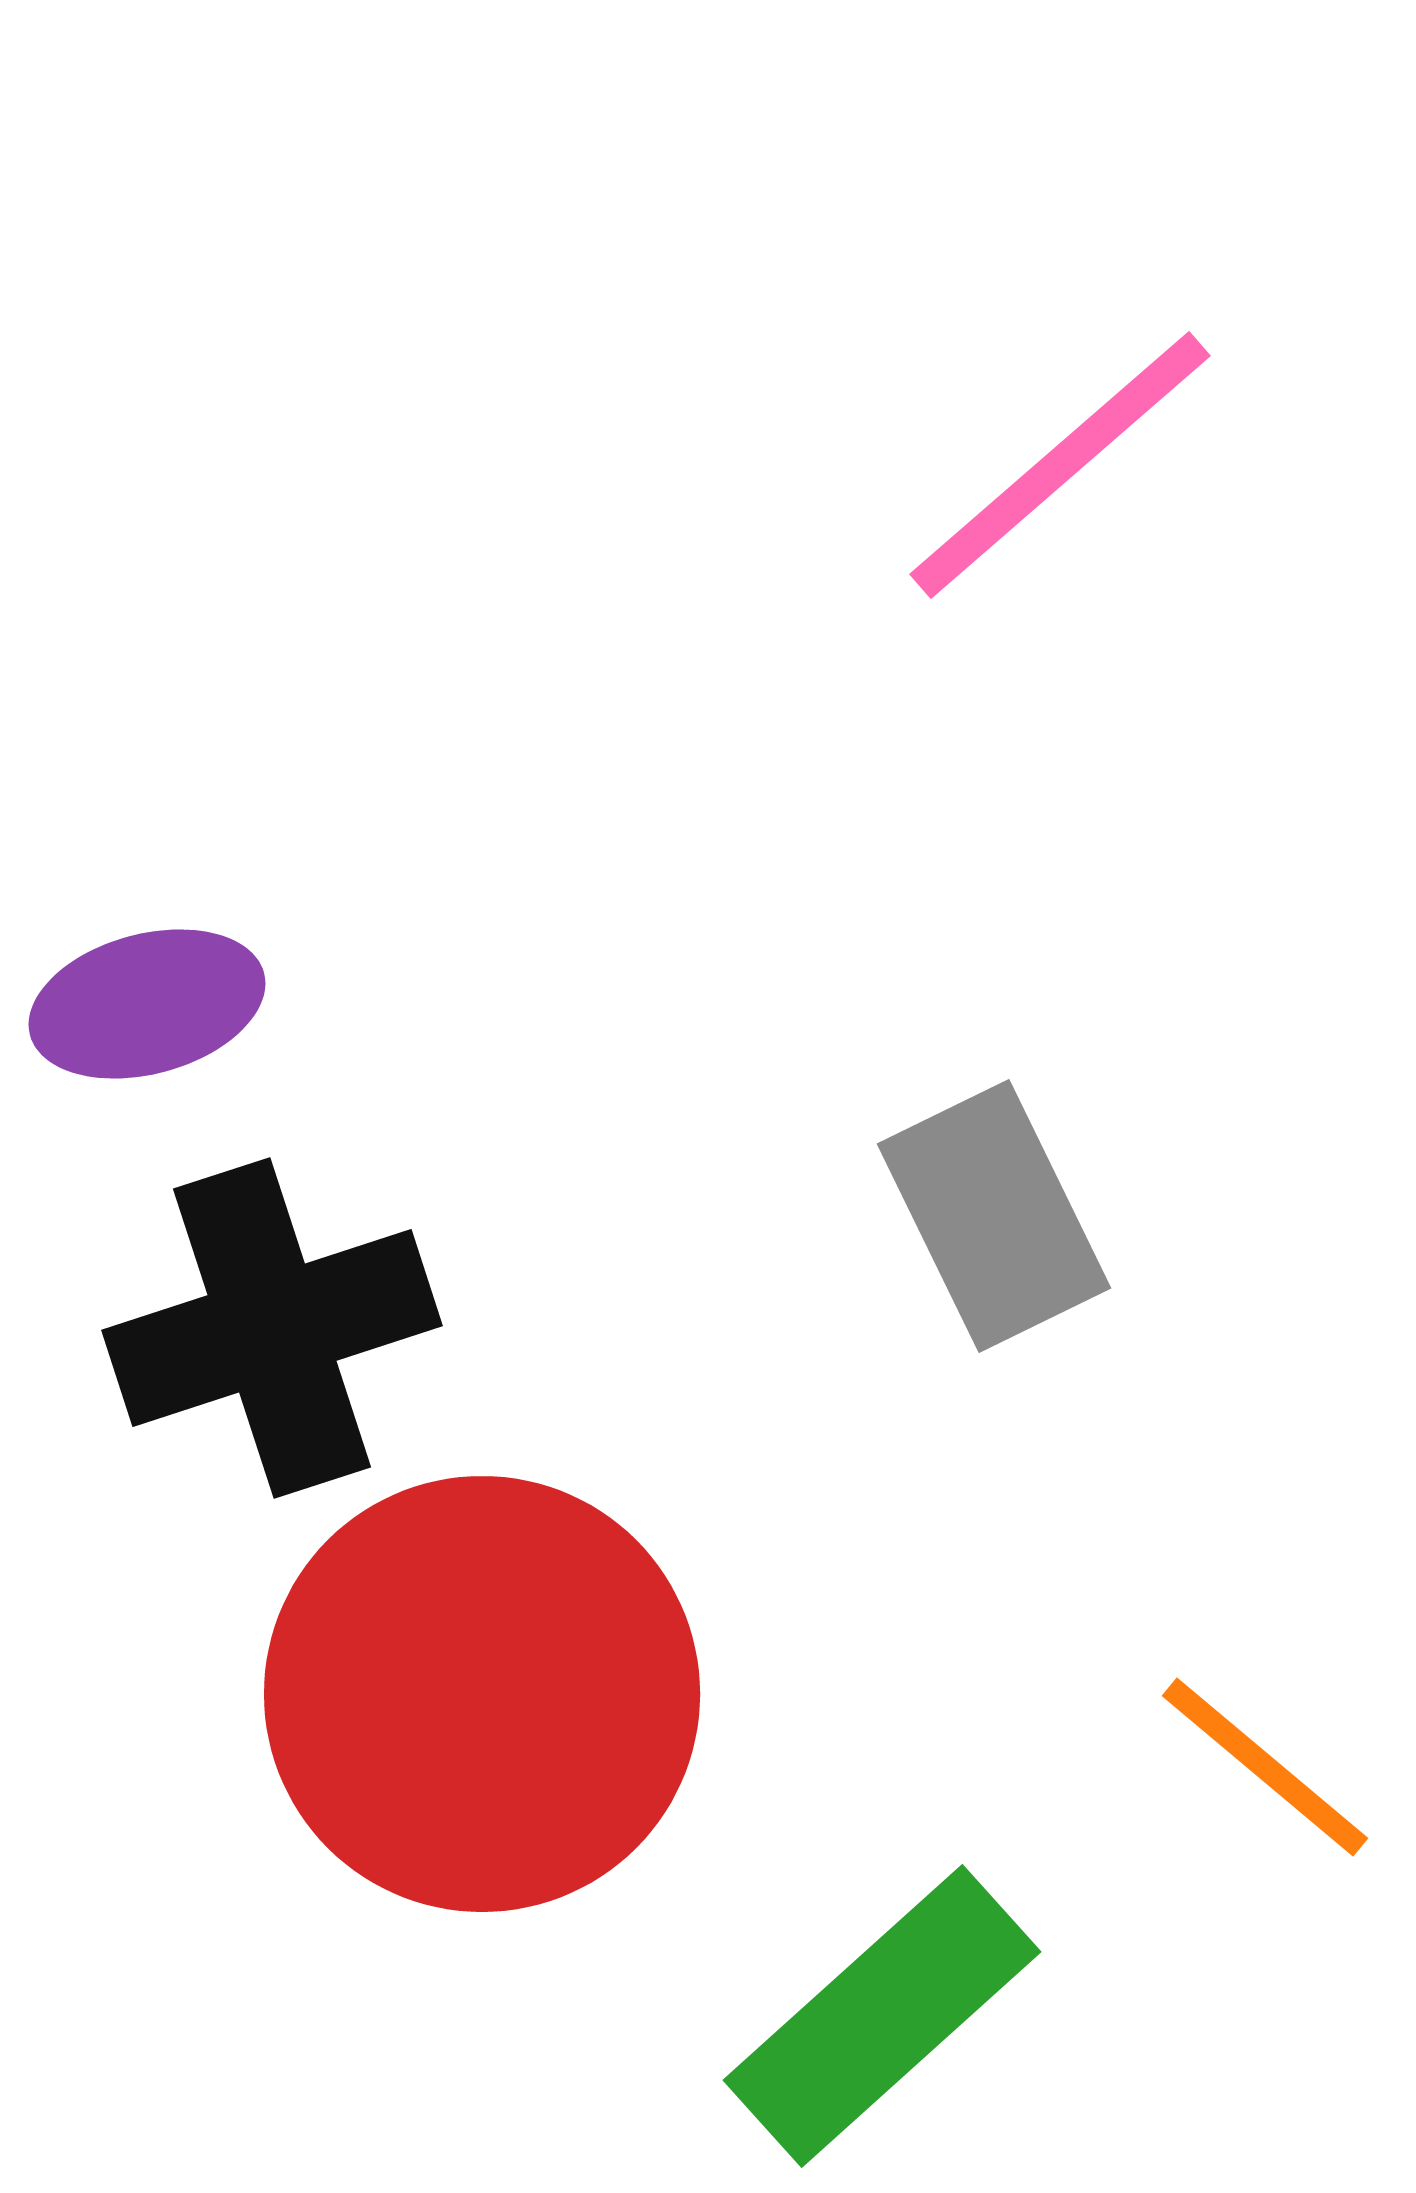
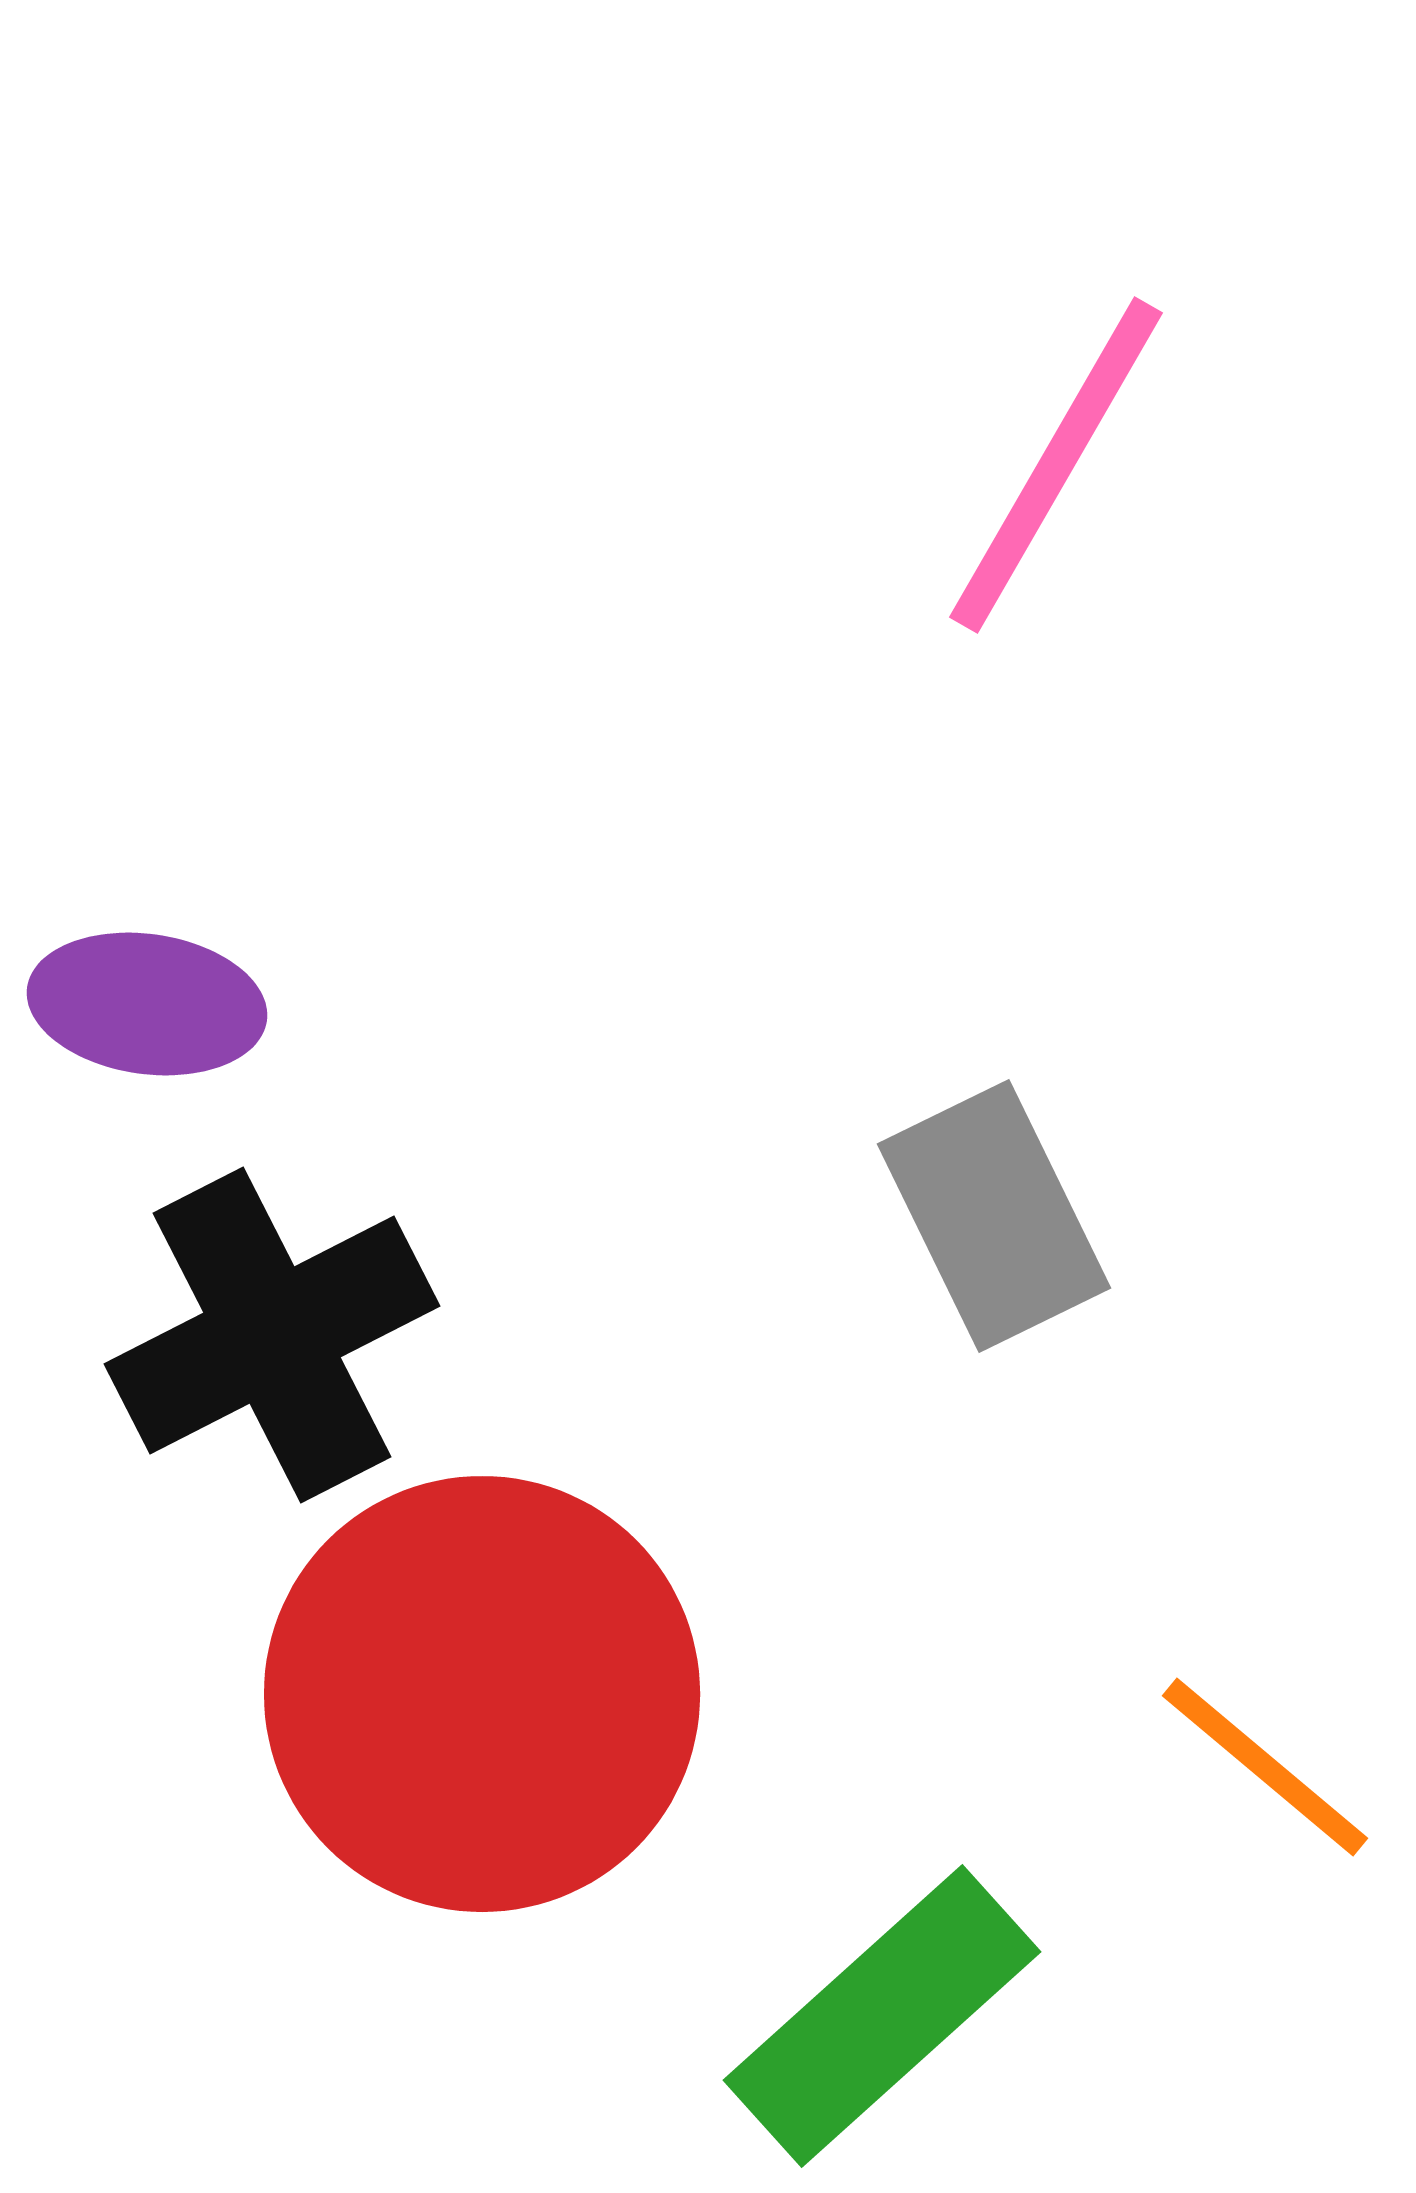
pink line: moved 4 px left; rotated 19 degrees counterclockwise
purple ellipse: rotated 23 degrees clockwise
black cross: moved 7 px down; rotated 9 degrees counterclockwise
